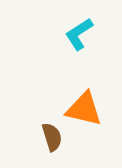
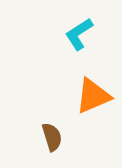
orange triangle: moved 9 px right, 13 px up; rotated 36 degrees counterclockwise
